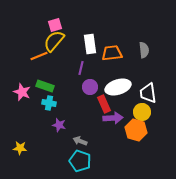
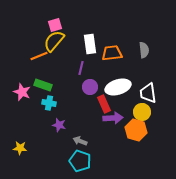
green rectangle: moved 2 px left, 1 px up
